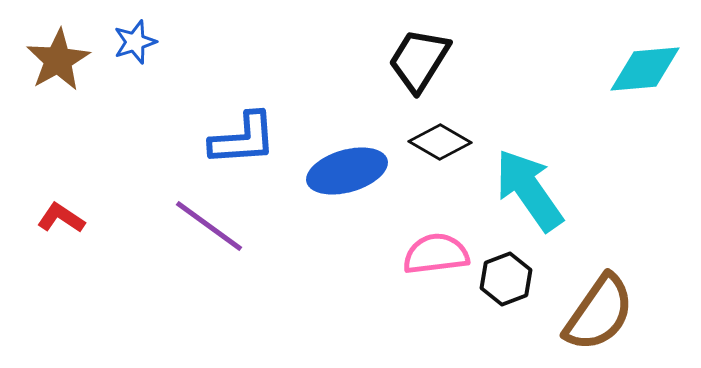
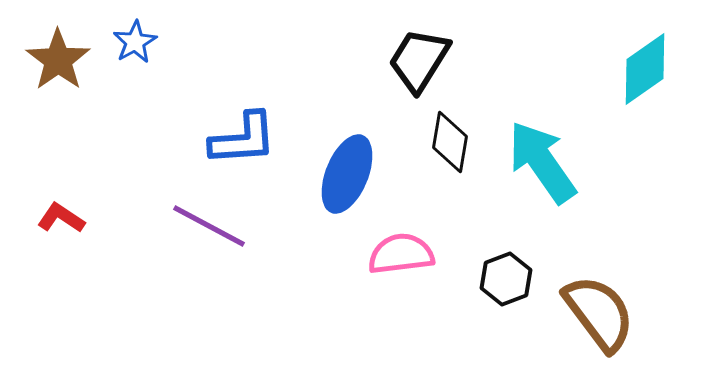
blue star: rotated 12 degrees counterclockwise
brown star: rotated 6 degrees counterclockwise
cyan diamond: rotated 30 degrees counterclockwise
black diamond: moved 10 px right; rotated 70 degrees clockwise
blue ellipse: moved 3 px down; rotated 52 degrees counterclockwise
cyan arrow: moved 13 px right, 28 px up
purple line: rotated 8 degrees counterclockwise
pink semicircle: moved 35 px left
brown semicircle: rotated 72 degrees counterclockwise
